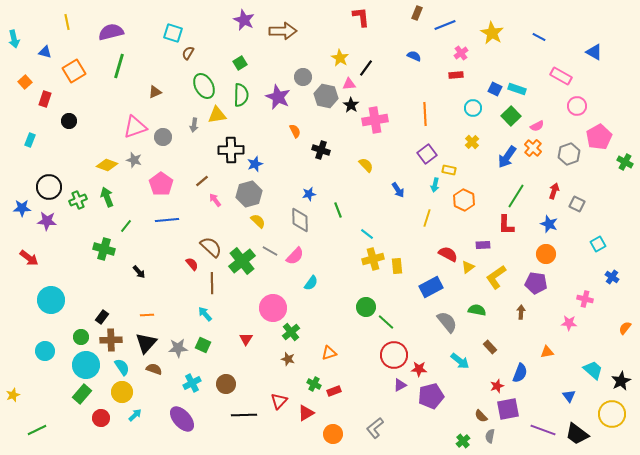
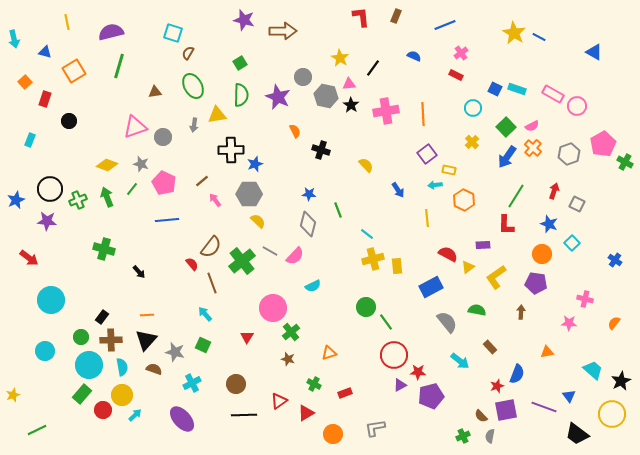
brown rectangle at (417, 13): moved 21 px left, 3 px down
purple star at (244, 20): rotated 10 degrees counterclockwise
yellow star at (492, 33): moved 22 px right
black line at (366, 68): moved 7 px right
red rectangle at (456, 75): rotated 32 degrees clockwise
pink rectangle at (561, 76): moved 8 px left, 18 px down
green ellipse at (204, 86): moved 11 px left
brown triangle at (155, 92): rotated 16 degrees clockwise
orange line at (425, 114): moved 2 px left
green square at (511, 116): moved 5 px left, 11 px down
pink cross at (375, 120): moved 11 px right, 9 px up
pink semicircle at (537, 126): moved 5 px left
pink pentagon at (599, 137): moved 4 px right, 7 px down
gray star at (134, 160): moved 7 px right, 4 px down
pink pentagon at (161, 184): moved 3 px right, 1 px up; rotated 10 degrees counterclockwise
cyan arrow at (435, 185): rotated 72 degrees clockwise
black circle at (49, 187): moved 1 px right, 2 px down
gray hexagon at (249, 194): rotated 15 degrees clockwise
blue star at (309, 194): rotated 16 degrees clockwise
blue star at (22, 208): moved 6 px left, 8 px up; rotated 24 degrees counterclockwise
yellow line at (427, 218): rotated 24 degrees counterclockwise
gray diamond at (300, 220): moved 8 px right, 4 px down; rotated 15 degrees clockwise
green line at (126, 226): moved 6 px right, 37 px up
cyan square at (598, 244): moved 26 px left, 1 px up; rotated 14 degrees counterclockwise
brown semicircle at (211, 247): rotated 85 degrees clockwise
orange circle at (546, 254): moved 4 px left
blue cross at (612, 277): moved 3 px right, 17 px up
brown line at (212, 283): rotated 20 degrees counterclockwise
cyan semicircle at (311, 283): moved 2 px right, 3 px down; rotated 28 degrees clockwise
green line at (386, 322): rotated 12 degrees clockwise
orange semicircle at (625, 328): moved 11 px left, 5 px up
red triangle at (246, 339): moved 1 px right, 2 px up
black triangle at (146, 343): moved 3 px up
gray star at (178, 348): moved 3 px left, 4 px down; rotated 18 degrees clockwise
cyan circle at (86, 365): moved 3 px right
cyan semicircle at (122, 367): rotated 24 degrees clockwise
red star at (419, 369): moved 1 px left, 3 px down
blue semicircle at (520, 373): moved 3 px left, 1 px down
brown circle at (226, 384): moved 10 px right
red rectangle at (334, 391): moved 11 px right, 2 px down
yellow circle at (122, 392): moved 3 px down
red triangle at (279, 401): rotated 12 degrees clockwise
purple square at (508, 409): moved 2 px left, 1 px down
red circle at (101, 418): moved 2 px right, 8 px up
gray L-shape at (375, 428): rotated 30 degrees clockwise
purple line at (543, 430): moved 1 px right, 23 px up
green cross at (463, 441): moved 5 px up; rotated 16 degrees clockwise
